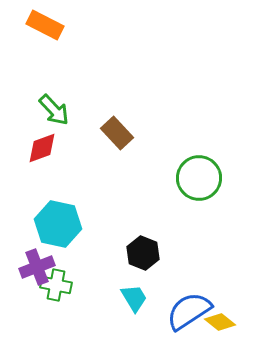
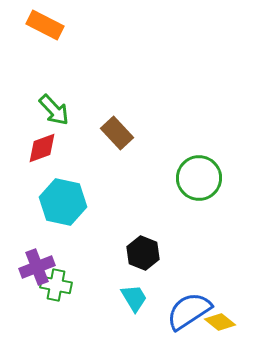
cyan hexagon: moved 5 px right, 22 px up
